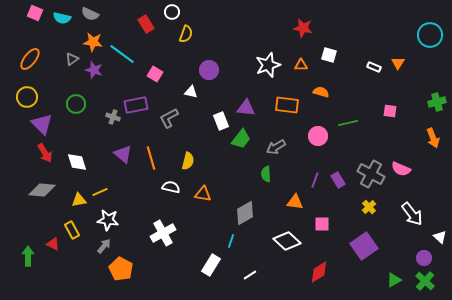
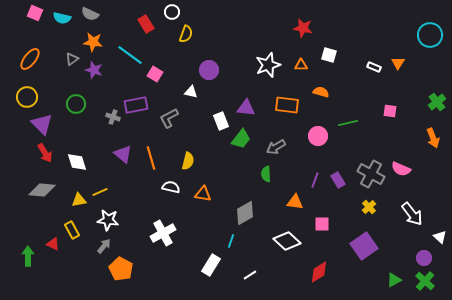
cyan line at (122, 54): moved 8 px right, 1 px down
green cross at (437, 102): rotated 24 degrees counterclockwise
